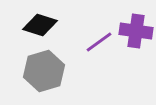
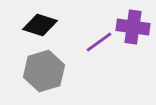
purple cross: moved 3 px left, 4 px up
